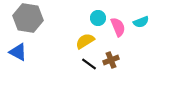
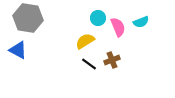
blue triangle: moved 2 px up
brown cross: moved 1 px right
